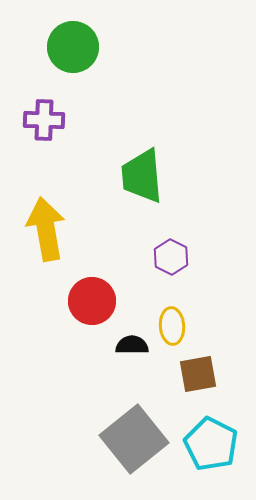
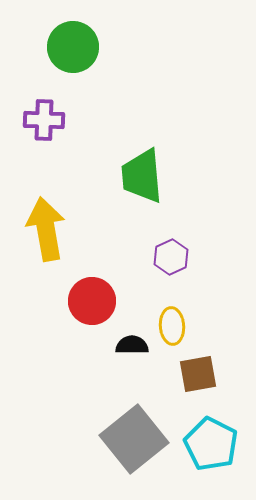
purple hexagon: rotated 8 degrees clockwise
